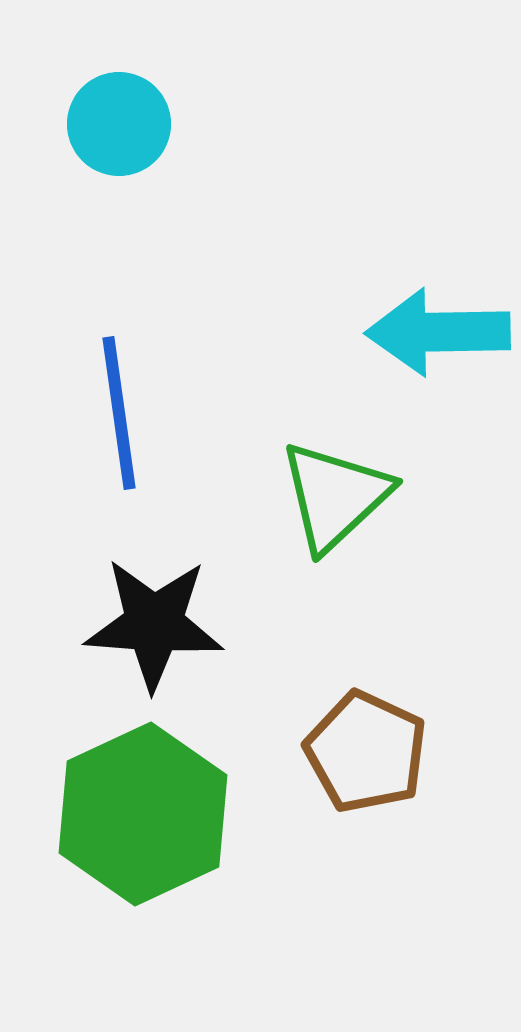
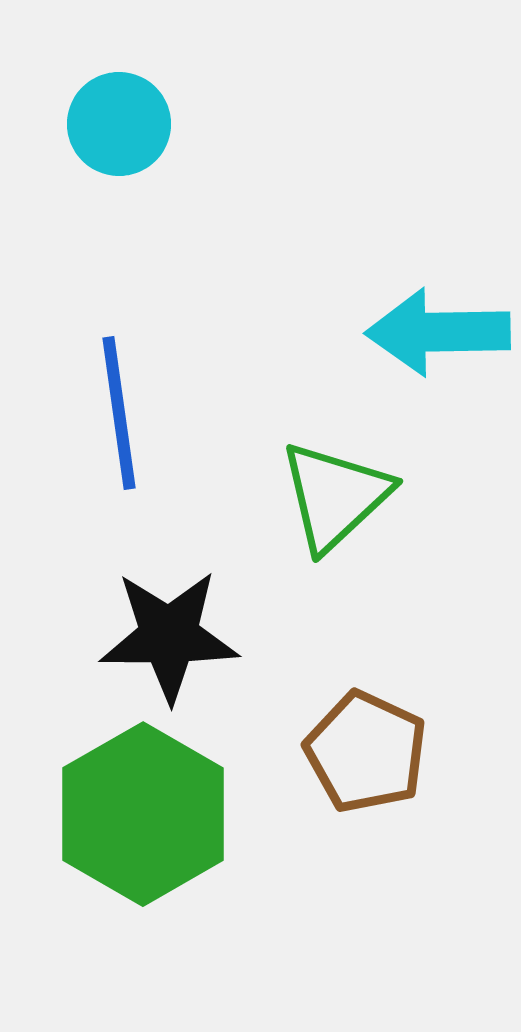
black star: moved 15 px right, 12 px down; rotated 4 degrees counterclockwise
green hexagon: rotated 5 degrees counterclockwise
